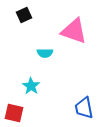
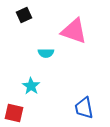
cyan semicircle: moved 1 px right
